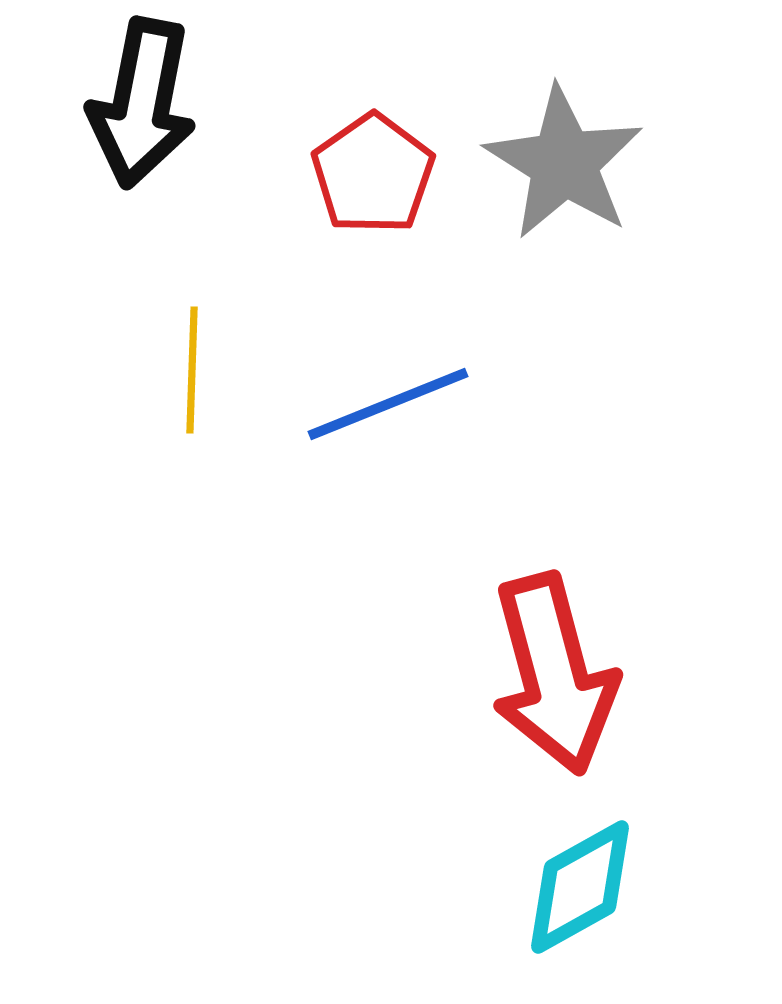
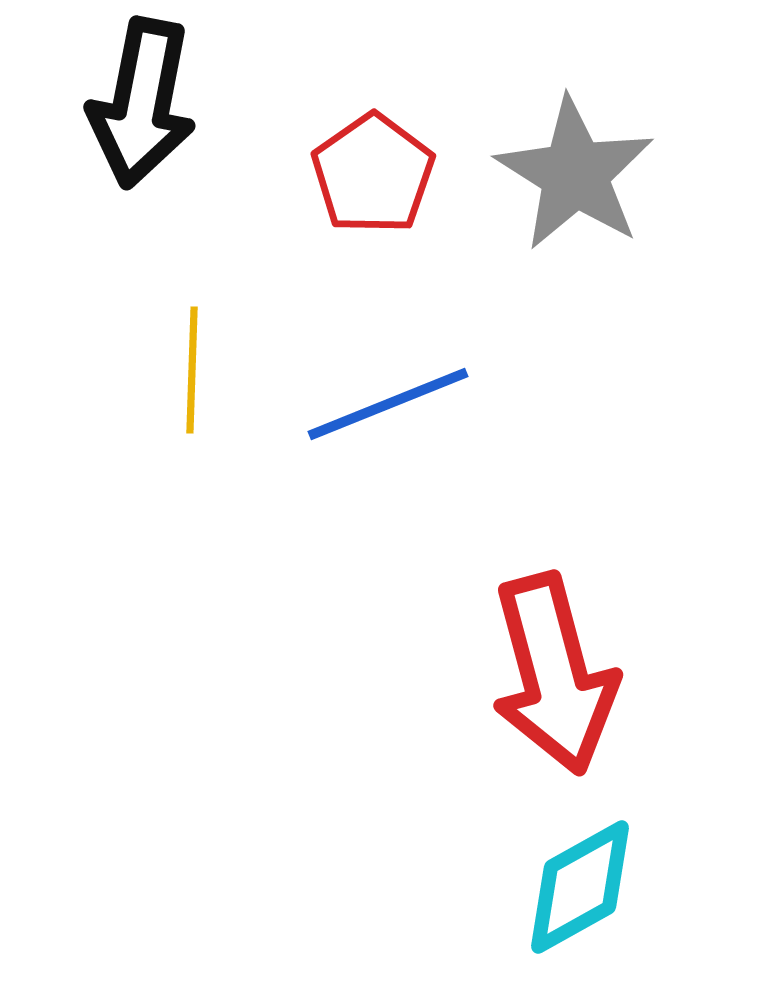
gray star: moved 11 px right, 11 px down
